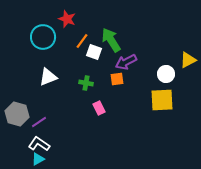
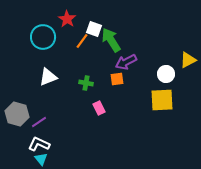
red star: rotated 12 degrees clockwise
white square: moved 23 px up
white L-shape: rotated 10 degrees counterclockwise
cyan triangle: moved 3 px right; rotated 40 degrees counterclockwise
